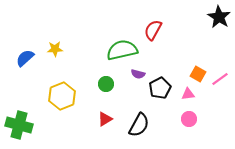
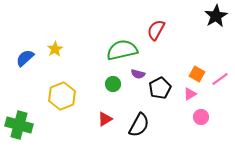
black star: moved 3 px left, 1 px up; rotated 10 degrees clockwise
red semicircle: moved 3 px right
yellow star: rotated 28 degrees counterclockwise
orange square: moved 1 px left
green circle: moved 7 px right
pink triangle: moved 2 px right; rotated 24 degrees counterclockwise
pink circle: moved 12 px right, 2 px up
